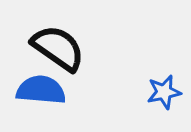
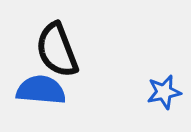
black semicircle: moved 1 px left, 2 px down; rotated 146 degrees counterclockwise
